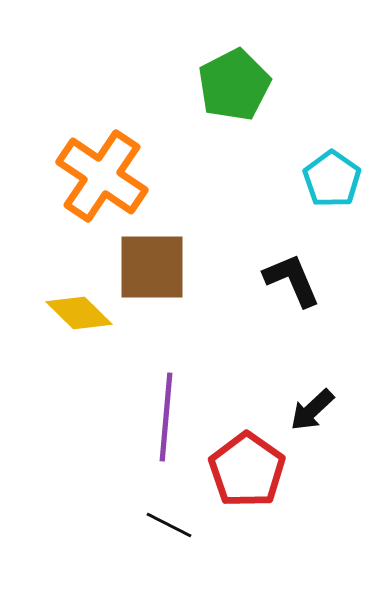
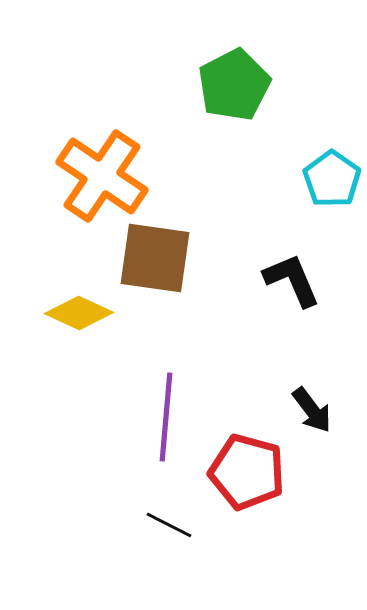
brown square: moved 3 px right, 9 px up; rotated 8 degrees clockwise
yellow diamond: rotated 20 degrees counterclockwise
black arrow: rotated 84 degrees counterclockwise
red pentagon: moved 2 px down; rotated 20 degrees counterclockwise
